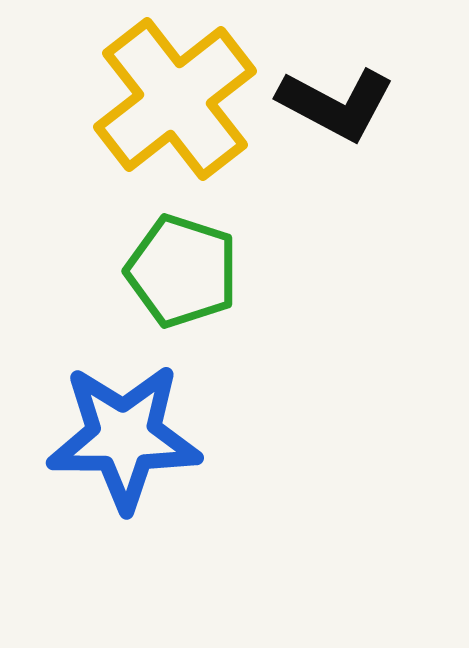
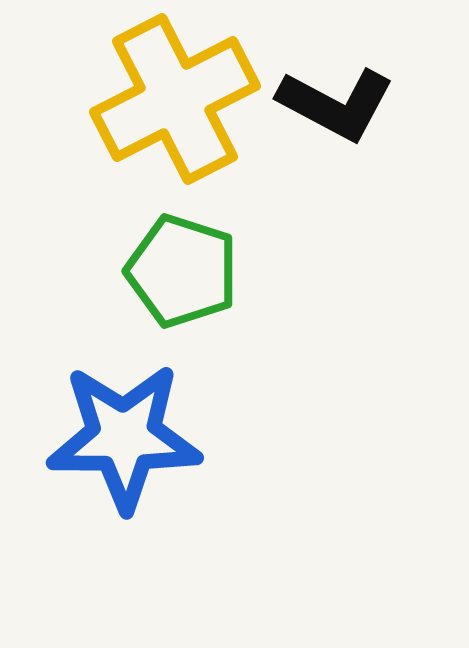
yellow cross: rotated 11 degrees clockwise
